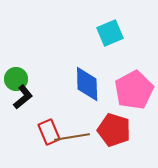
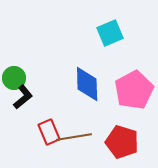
green circle: moved 2 px left, 1 px up
red pentagon: moved 8 px right, 12 px down
brown line: moved 2 px right
